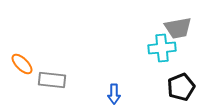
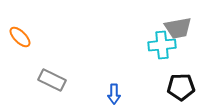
cyan cross: moved 3 px up
orange ellipse: moved 2 px left, 27 px up
gray rectangle: rotated 20 degrees clockwise
black pentagon: rotated 20 degrees clockwise
